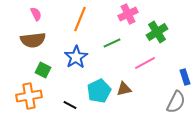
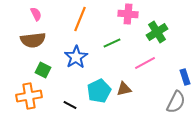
pink cross: rotated 30 degrees clockwise
